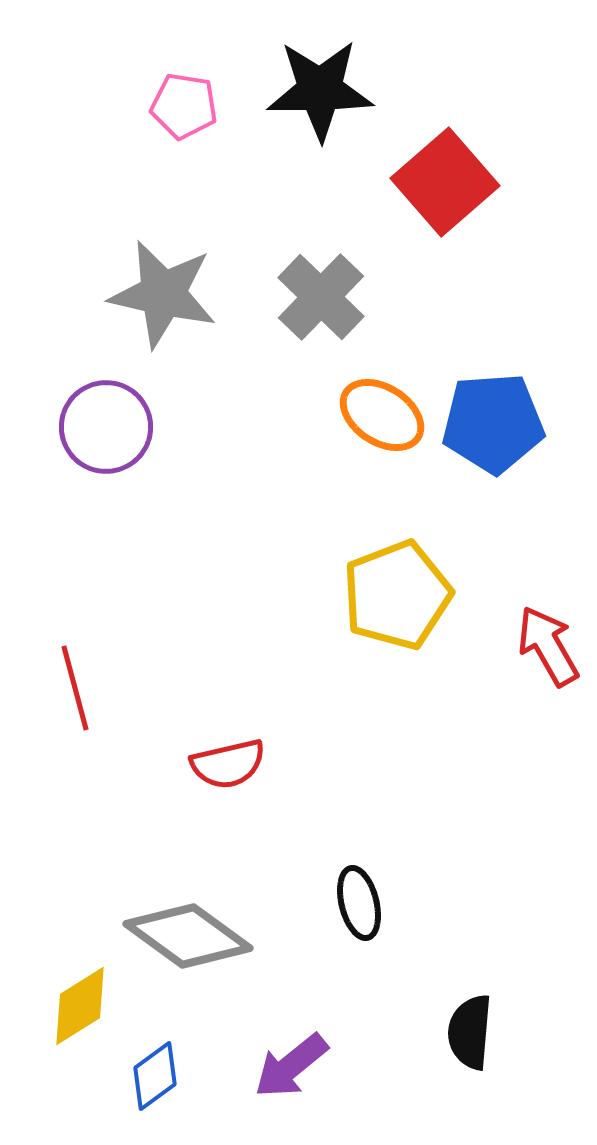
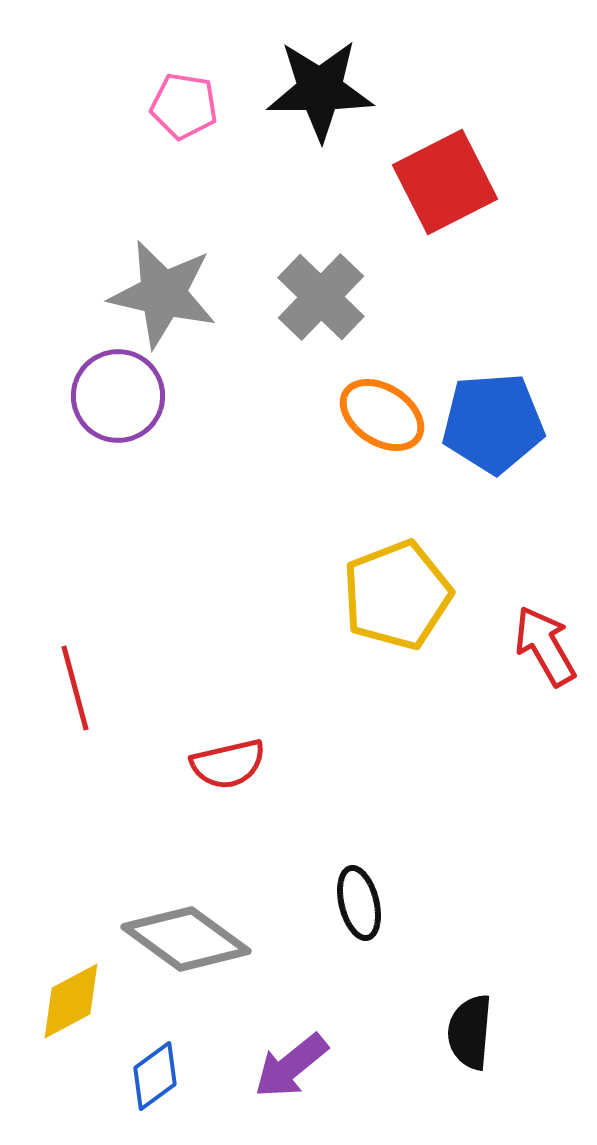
red square: rotated 14 degrees clockwise
purple circle: moved 12 px right, 31 px up
red arrow: moved 3 px left
gray diamond: moved 2 px left, 3 px down
yellow diamond: moved 9 px left, 5 px up; rotated 4 degrees clockwise
